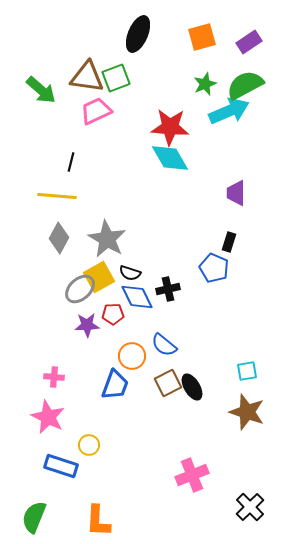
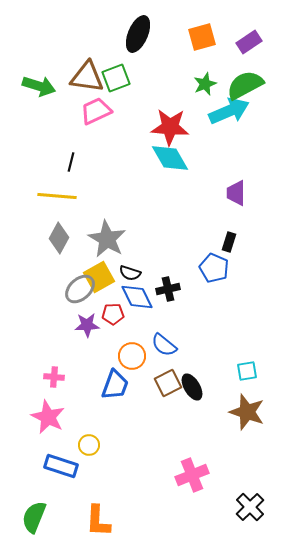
green arrow at (41, 90): moved 2 px left, 4 px up; rotated 24 degrees counterclockwise
